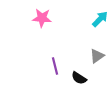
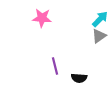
gray triangle: moved 2 px right, 20 px up
black semicircle: rotated 28 degrees counterclockwise
